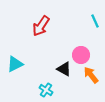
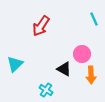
cyan line: moved 1 px left, 2 px up
pink circle: moved 1 px right, 1 px up
cyan triangle: rotated 18 degrees counterclockwise
orange arrow: rotated 144 degrees counterclockwise
